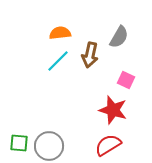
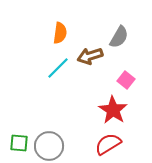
orange semicircle: rotated 105 degrees clockwise
brown arrow: moved 1 px down; rotated 60 degrees clockwise
cyan line: moved 7 px down
pink square: rotated 12 degrees clockwise
red star: rotated 16 degrees clockwise
red semicircle: moved 1 px up
